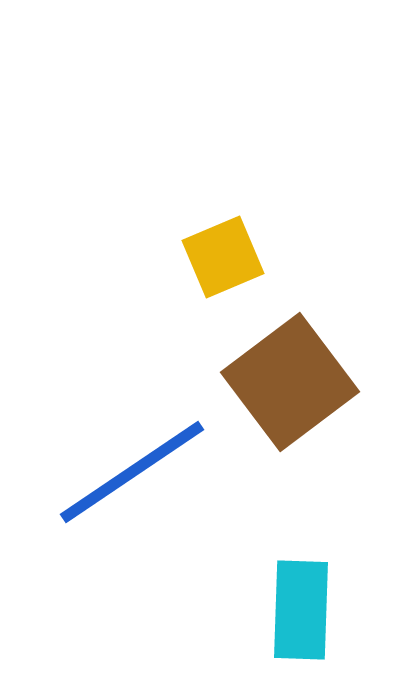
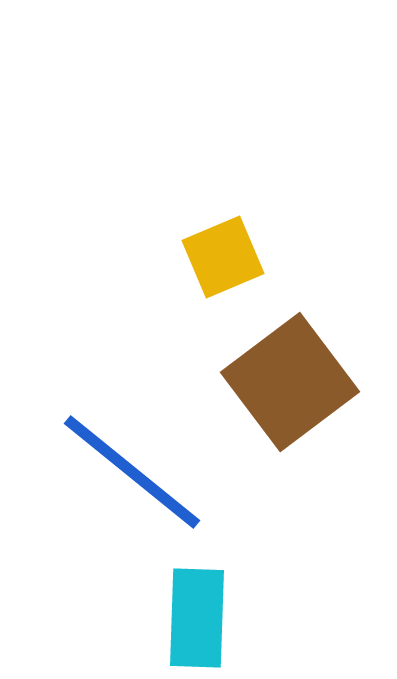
blue line: rotated 73 degrees clockwise
cyan rectangle: moved 104 px left, 8 px down
